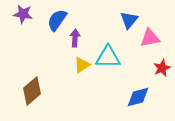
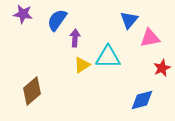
blue diamond: moved 4 px right, 3 px down
